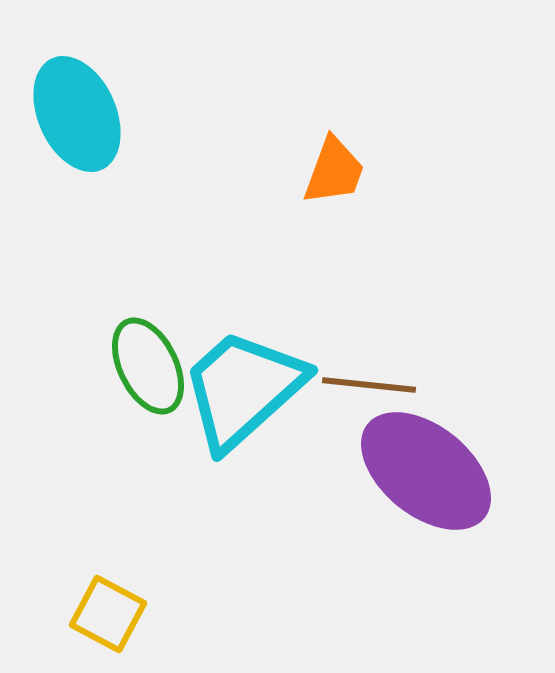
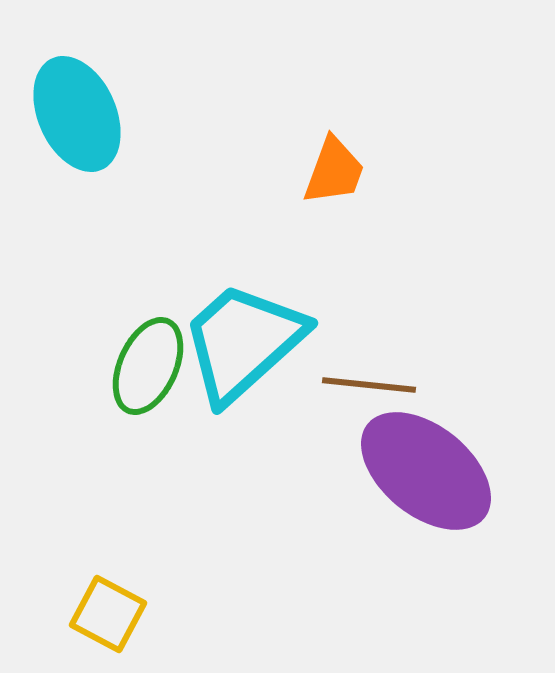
green ellipse: rotated 50 degrees clockwise
cyan trapezoid: moved 47 px up
